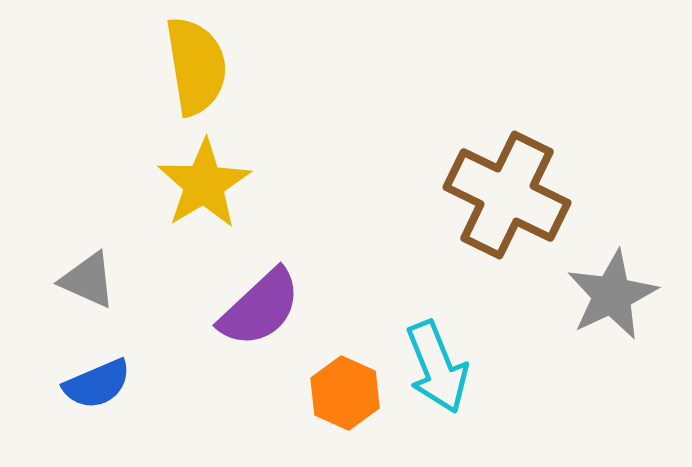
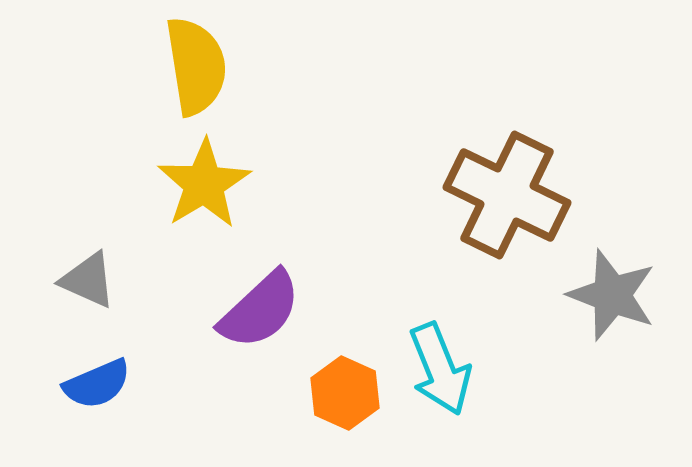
gray star: rotated 26 degrees counterclockwise
purple semicircle: moved 2 px down
cyan arrow: moved 3 px right, 2 px down
